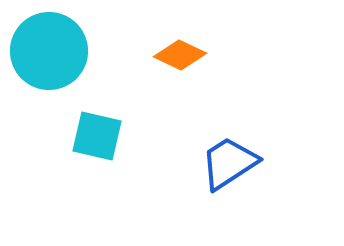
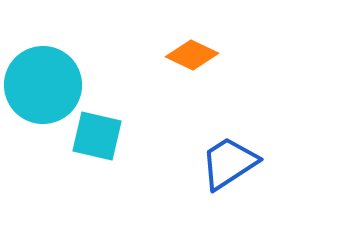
cyan circle: moved 6 px left, 34 px down
orange diamond: moved 12 px right
